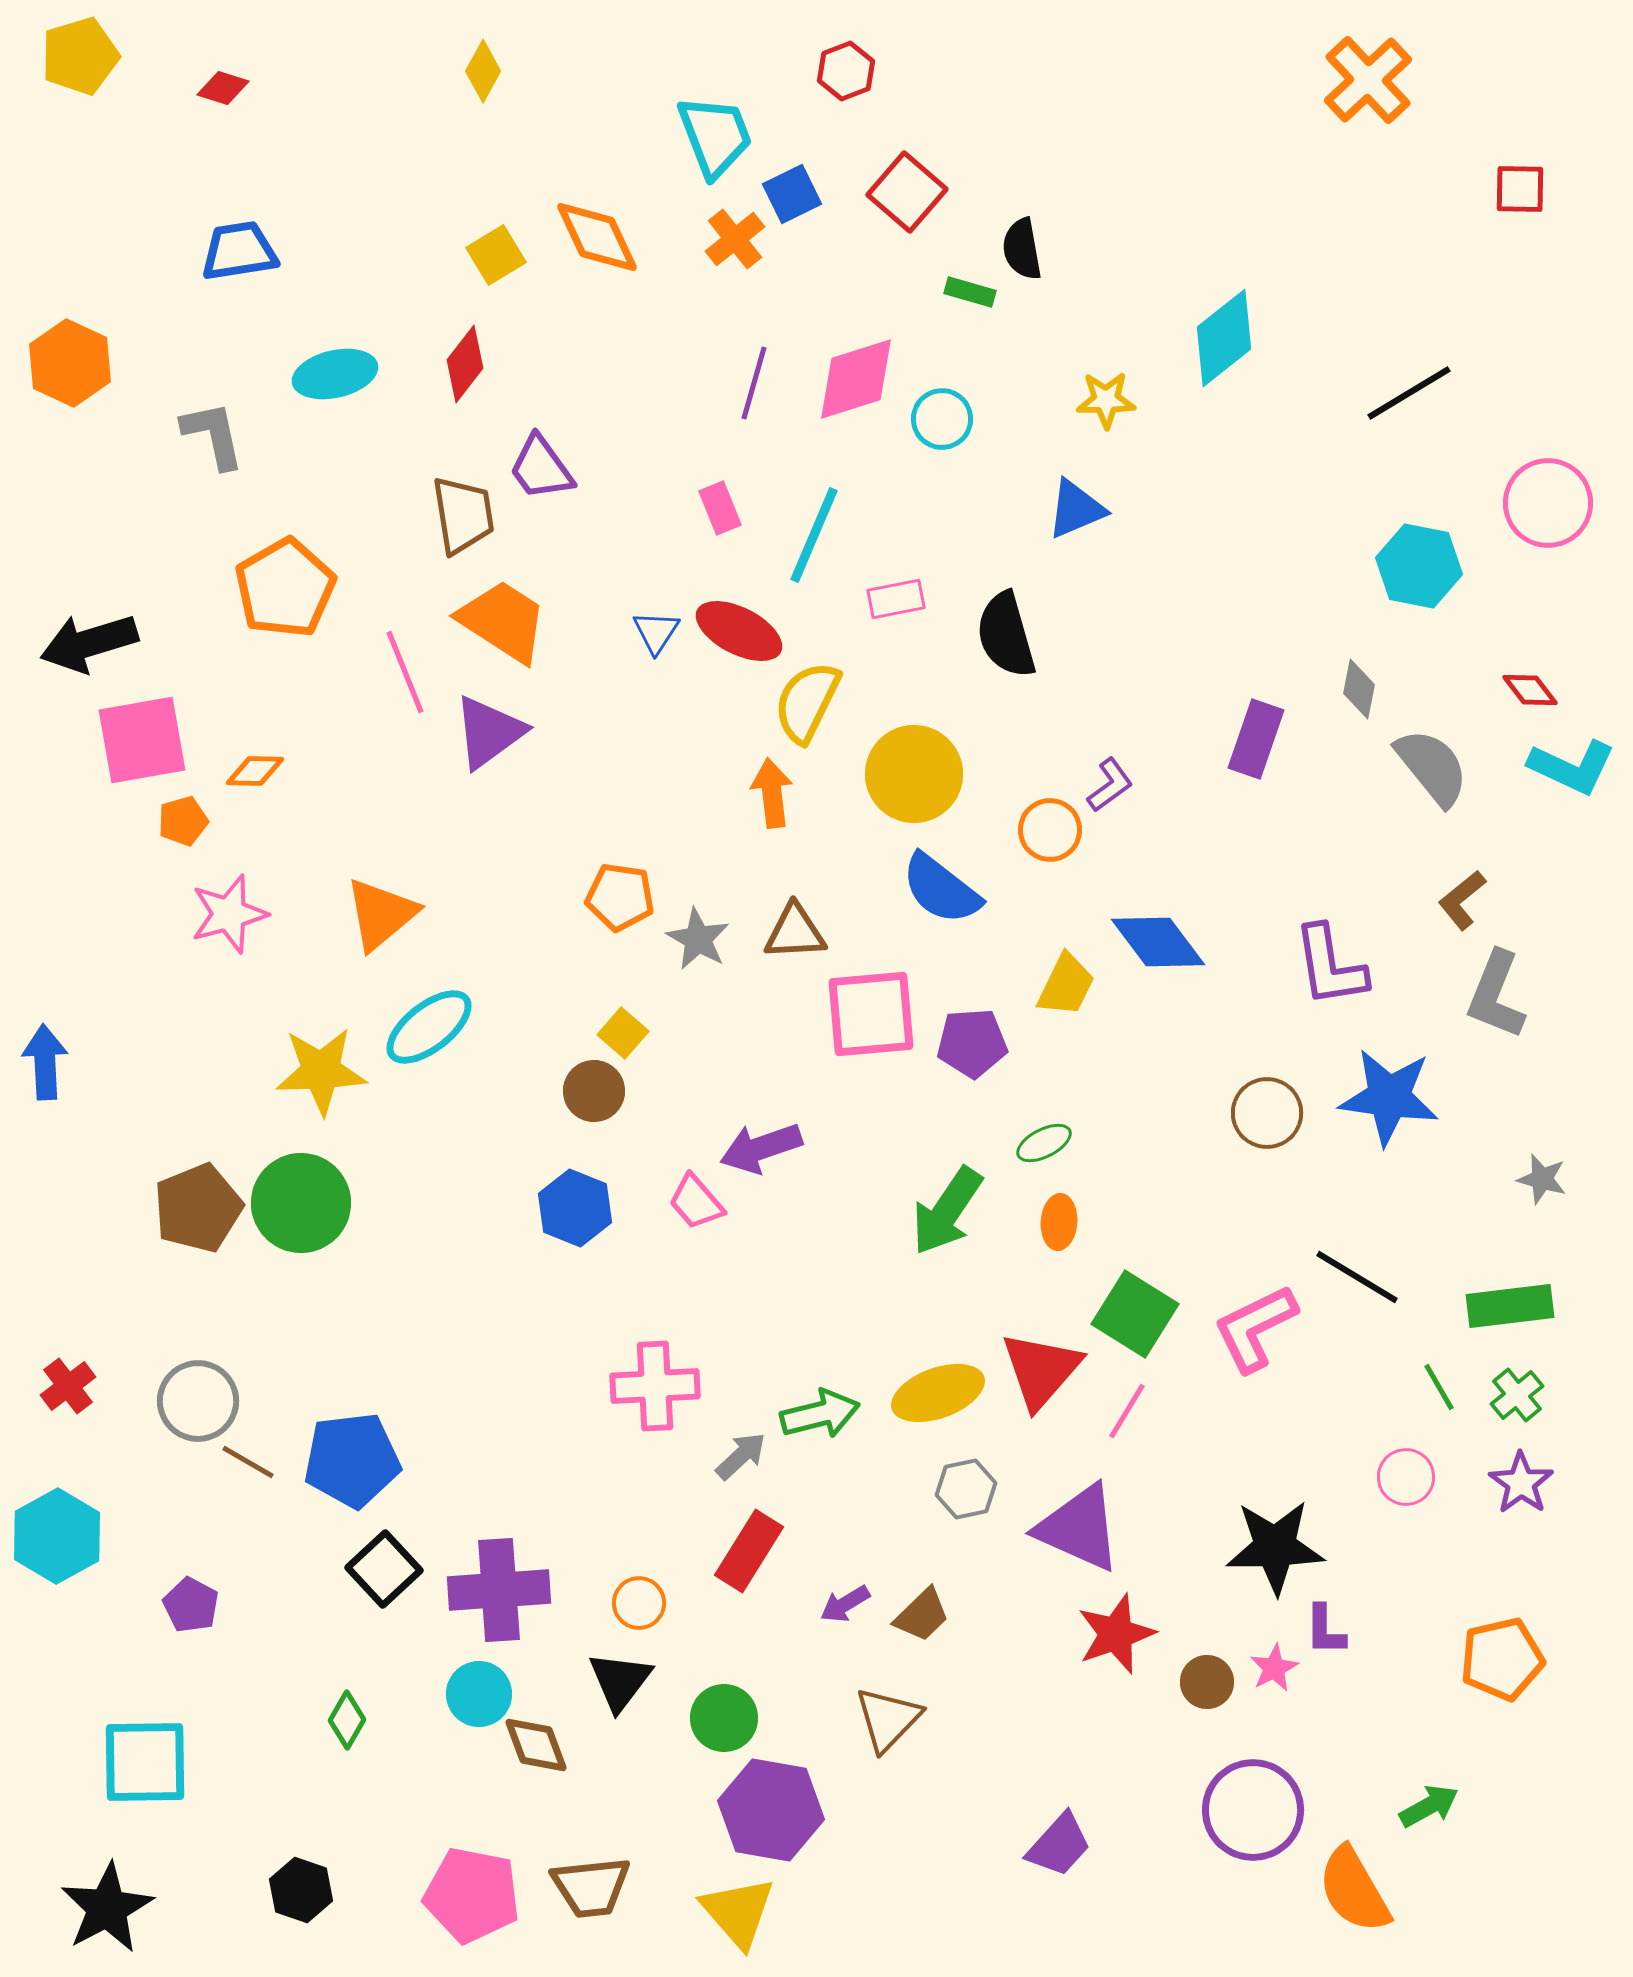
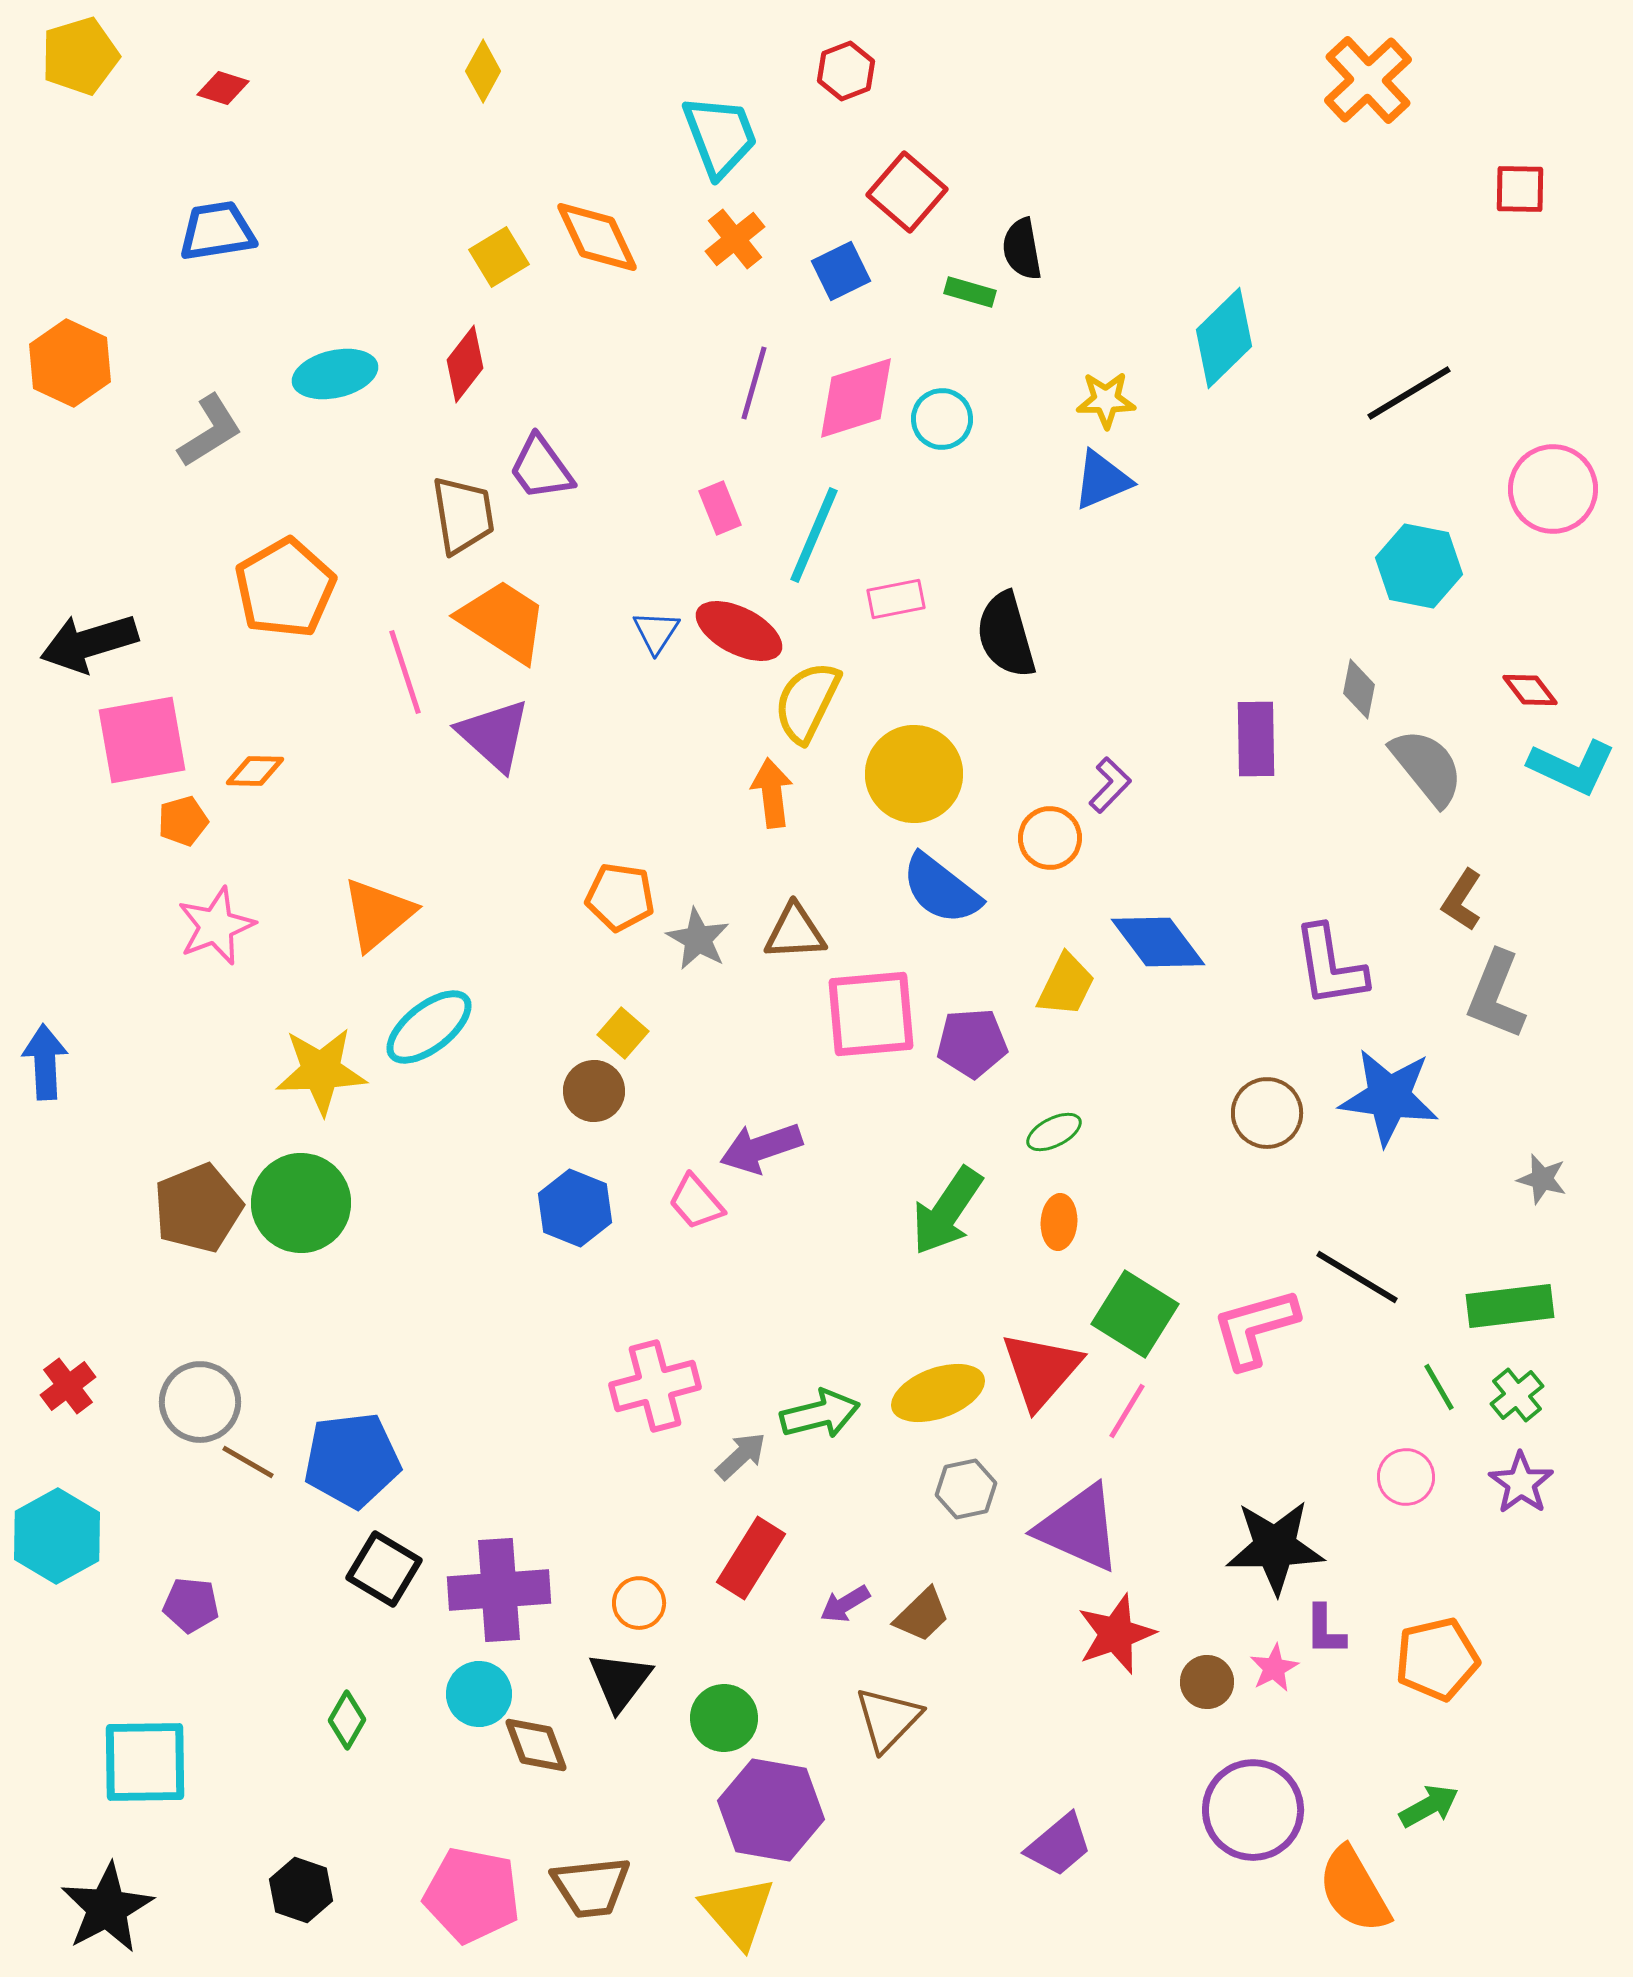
cyan trapezoid at (715, 136): moved 5 px right
blue square at (792, 194): moved 49 px right, 77 px down
blue trapezoid at (239, 251): moved 22 px left, 20 px up
yellow square at (496, 255): moved 3 px right, 2 px down
cyan diamond at (1224, 338): rotated 6 degrees counterclockwise
pink diamond at (856, 379): moved 19 px down
gray L-shape at (213, 435): moved 3 px left, 4 px up; rotated 70 degrees clockwise
pink circle at (1548, 503): moved 5 px right, 14 px up
blue triangle at (1076, 509): moved 26 px right, 29 px up
pink line at (405, 672): rotated 4 degrees clockwise
purple triangle at (489, 732): moved 5 px right, 3 px down; rotated 42 degrees counterclockwise
purple rectangle at (1256, 739): rotated 20 degrees counterclockwise
gray semicircle at (1432, 767): moved 5 px left
purple L-shape at (1110, 785): rotated 10 degrees counterclockwise
orange circle at (1050, 830): moved 8 px down
brown L-shape at (1462, 900): rotated 18 degrees counterclockwise
pink star at (229, 914): moved 13 px left, 12 px down; rotated 6 degrees counterclockwise
orange triangle at (381, 914): moved 3 px left
green ellipse at (1044, 1143): moved 10 px right, 11 px up
pink L-shape at (1255, 1328): rotated 10 degrees clockwise
pink cross at (655, 1386): rotated 12 degrees counterclockwise
gray circle at (198, 1401): moved 2 px right, 1 px down
red rectangle at (749, 1551): moved 2 px right, 7 px down
black square at (384, 1569): rotated 16 degrees counterclockwise
purple pentagon at (191, 1605): rotated 22 degrees counterclockwise
orange pentagon at (1502, 1659): moved 65 px left
purple trapezoid at (1059, 1845): rotated 8 degrees clockwise
